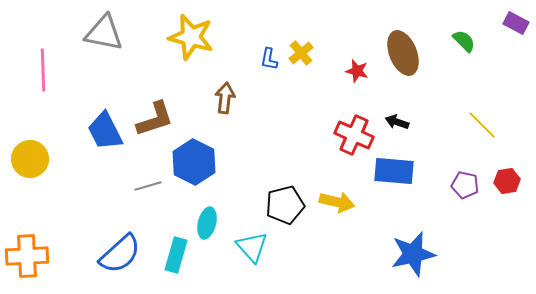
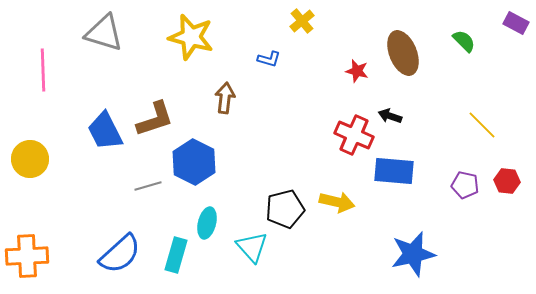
gray triangle: rotated 6 degrees clockwise
yellow cross: moved 1 px right, 32 px up
blue L-shape: rotated 85 degrees counterclockwise
black arrow: moved 7 px left, 6 px up
red hexagon: rotated 15 degrees clockwise
black pentagon: moved 4 px down
